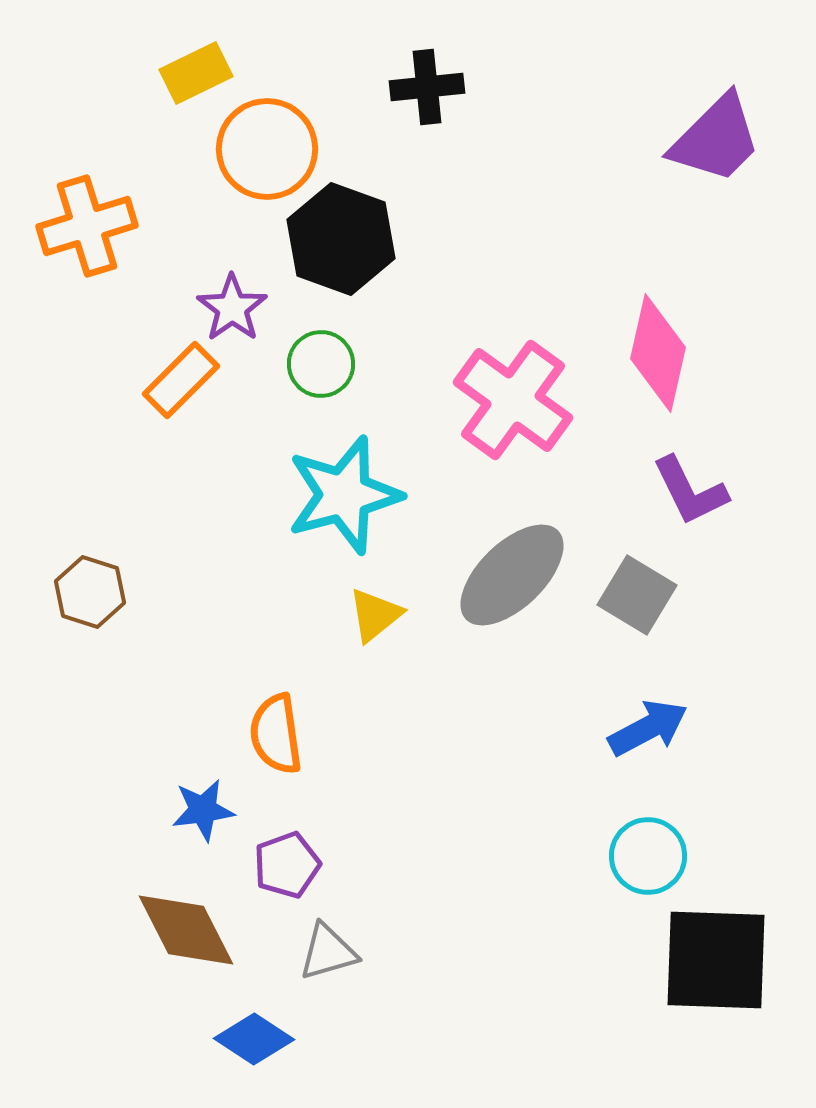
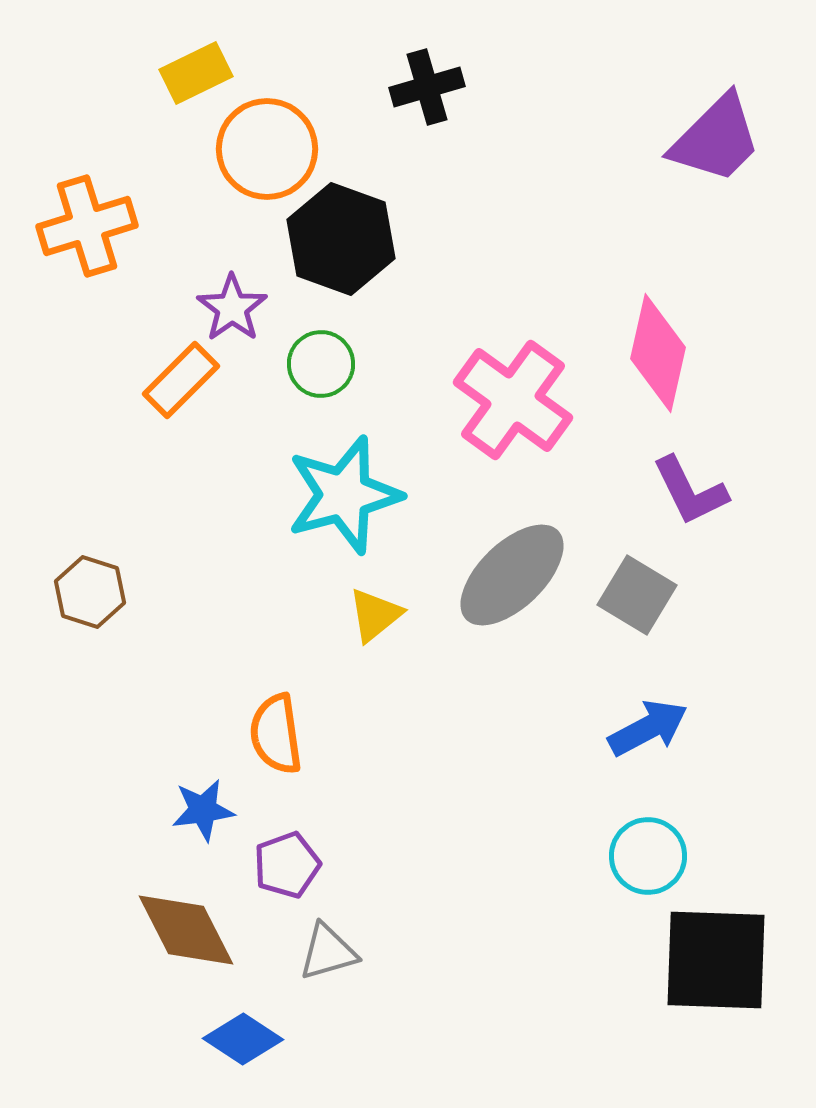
black cross: rotated 10 degrees counterclockwise
blue diamond: moved 11 px left
